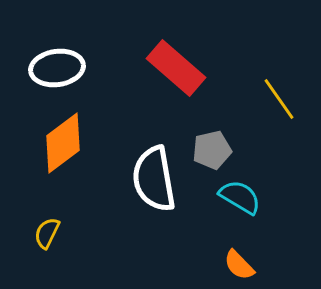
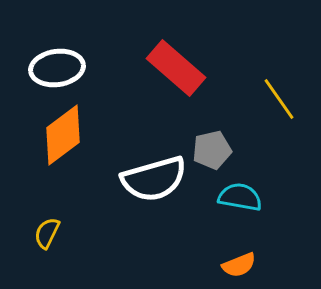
orange diamond: moved 8 px up
white semicircle: rotated 96 degrees counterclockwise
cyan semicircle: rotated 21 degrees counterclockwise
orange semicircle: rotated 68 degrees counterclockwise
